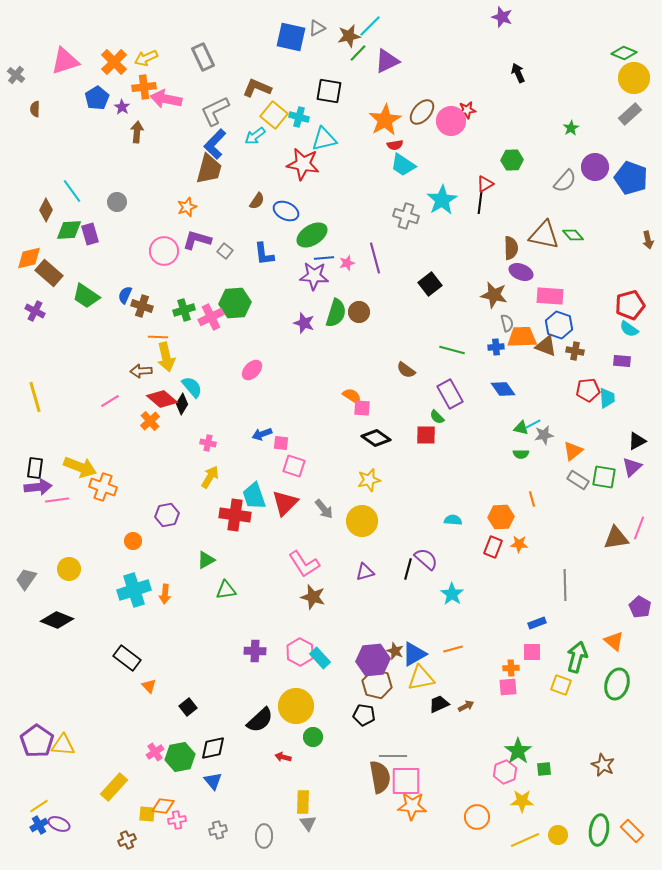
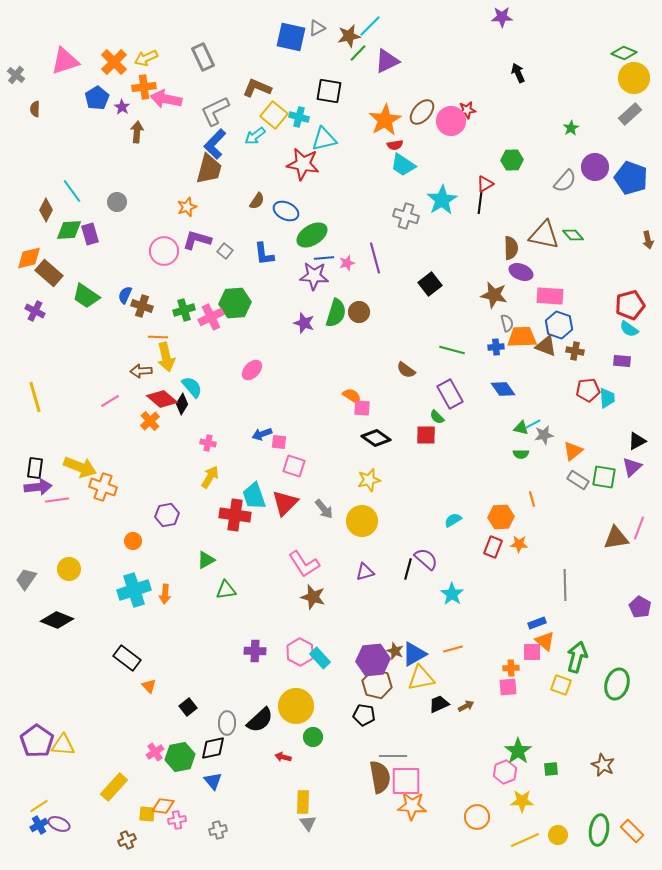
purple star at (502, 17): rotated 20 degrees counterclockwise
pink square at (281, 443): moved 2 px left, 1 px up
cyan semicircle at (453, 520): rotated 36 degrees counterclockwise
orange triangle at (614, 641): moved 69 px left
green square at (544, 769): moved 7 px right
gray ellipse at (264, 836): moved 37 px left, 113 px up
